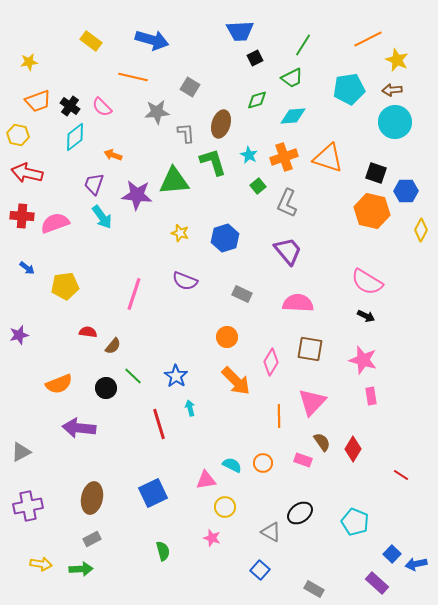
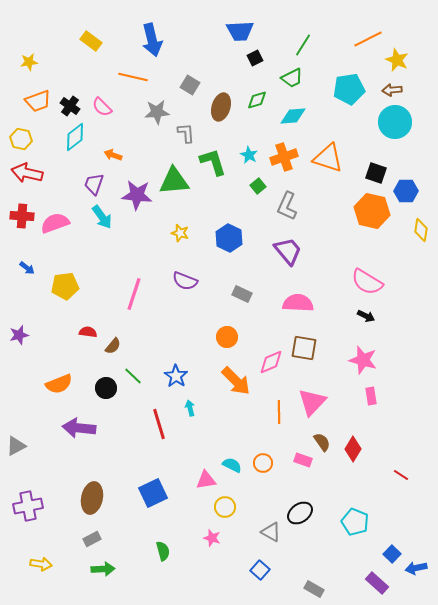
blue arrow at (152, 40): rotated 60 degrees clockwise
gray square at (190, 87): moved 2 px up
brown ellipse at (221, 124): moved 17 px up
yellow hexagon at (18, 135): moved 3 px right, 4 px down
gray L-shape at (287, 203): moved 3 px down
yellow diamond at (421, 230): rotated 20 degrees counterclockwise
blue hexagon at (225, 238): moved 4 px right; rotated 16 degrees counterclockwise
brown square at (310, 349): moved 6 px left, 1 px up
pink diamond at (271, 362): rotated 36 degrees clockwise
orange line at (279, 416): moved 4 px up
gray triangle at (21, 452): moved 5 px left, 6 px up
blue arrow at (416, 564): moved 4 px down
green arrow at (81, 569): moved 22 px right
